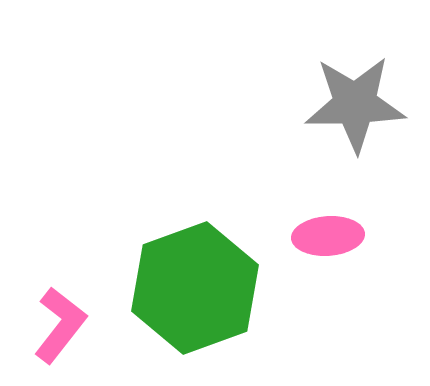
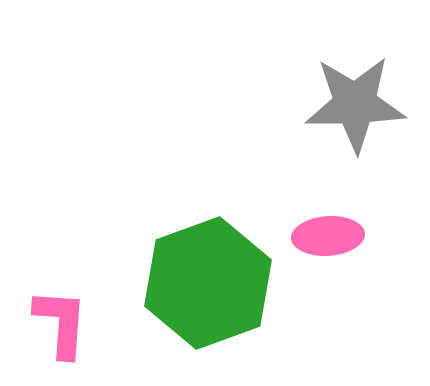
green hexagon: moved 13 px right, 5 px up
pink L-shape: moved 1 px right, 2 px up; rotated 34 degrees counterclockwise
